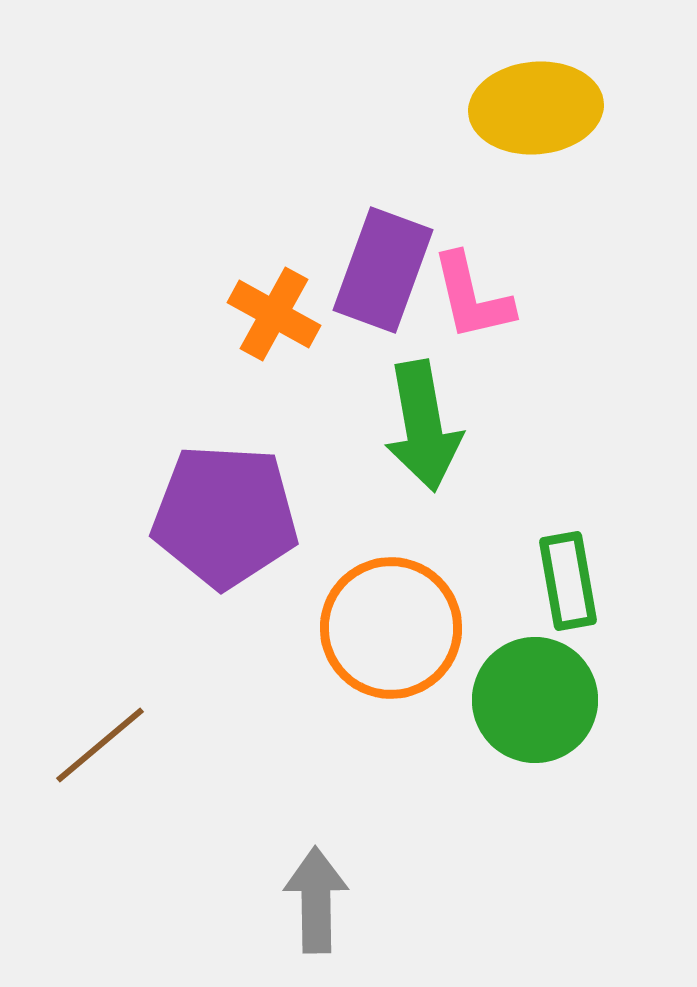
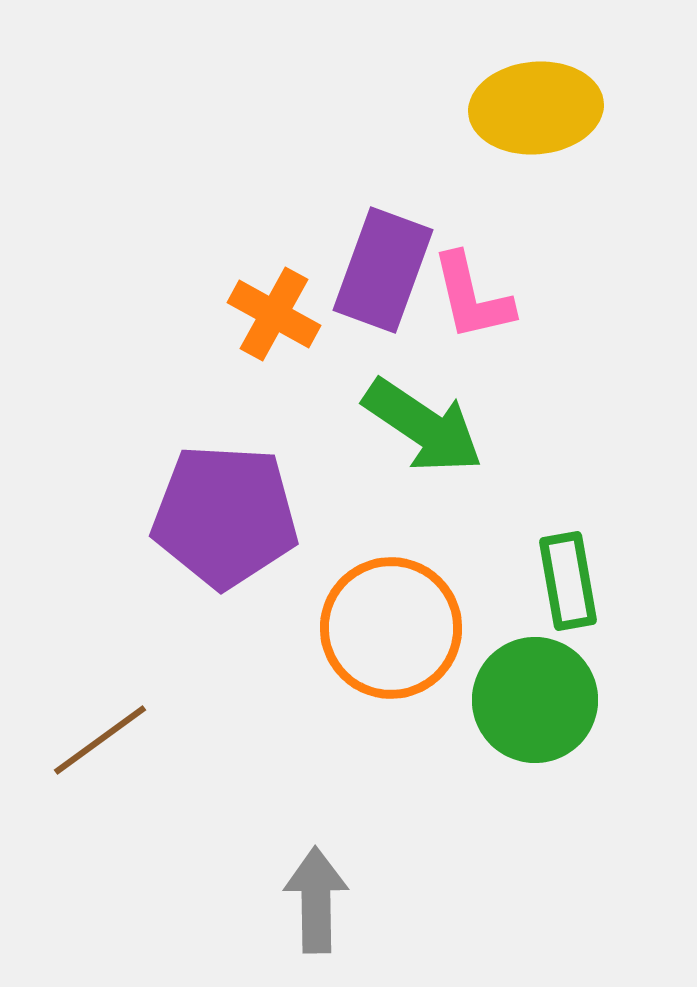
green arrow: rotated 46 degrees counterclockwise
brown line: moved 5 px up; rotated 4 degrees clockwise
